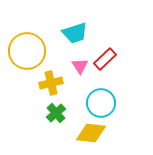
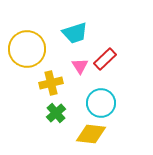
yellow circle: moved 2 px up
yellow diamond: moved 1 px down
